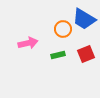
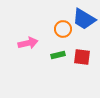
red square: moved 4 px left, 3 px down; rotated 30 degrees clockwise
